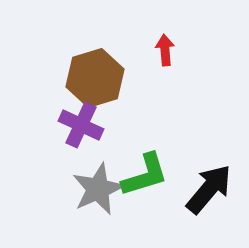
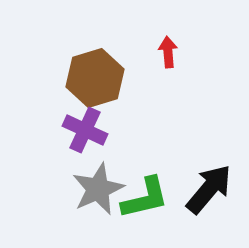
red arrow: moved 3 px right, 2 px down
purple cross: moved 4 px right, 5 px down
green L-shape: moved 23 px down; rotated 4 degrees clockwise
